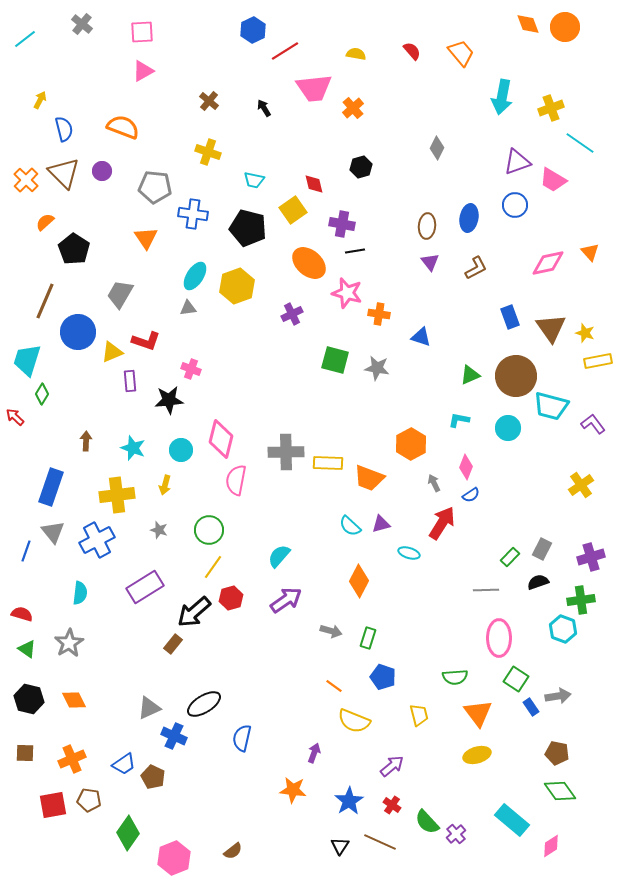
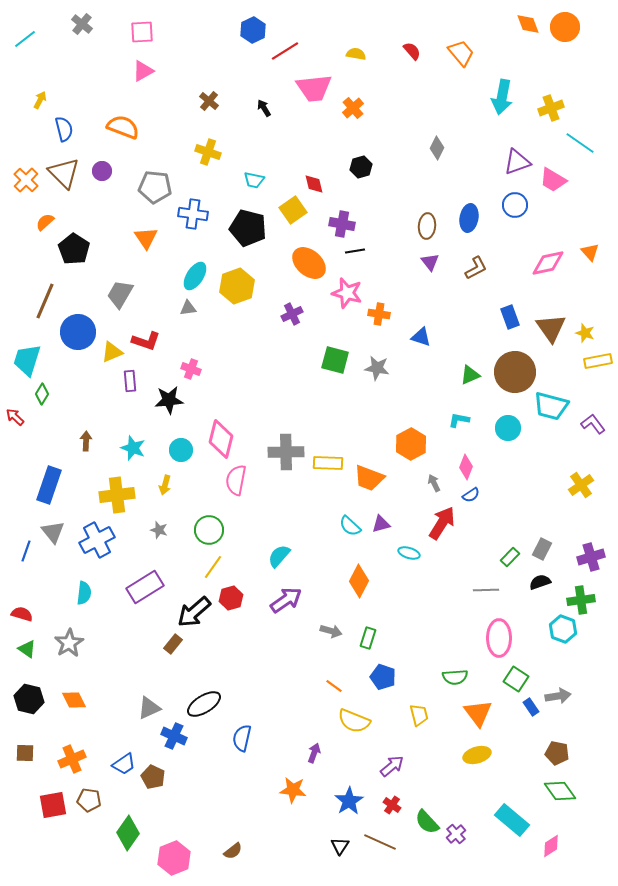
brown circle at (516, 376): moved 1 px left, 4 px up
blue rectangle at (51, 487): moved 2 px left, 2 px up
black semicircle at (538, 582): moved 2 px right
cyan semicircle at (80, 593): moved 4 px right
